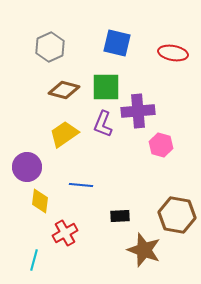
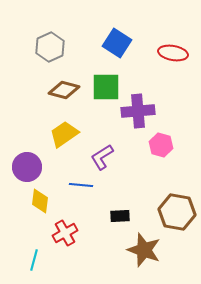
blue square: rotated 20 degrees clockwise
purple L-shape: moved 1 px left, 33 px down; rotated 36 degrees clockwise
brown hexagon: moved 3 px up
